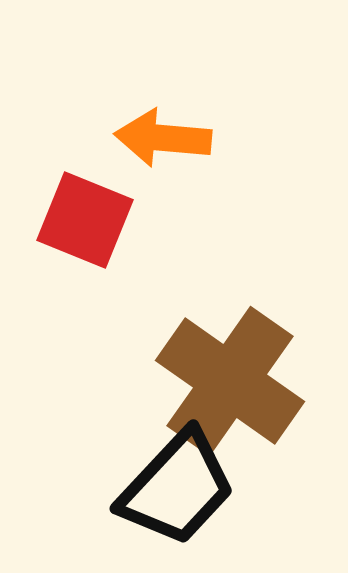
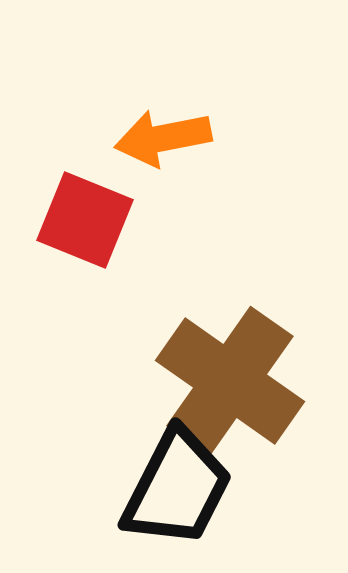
orange arrow: rotated 16 degrees counterclockwise
black trapezoid: rotated 16 degrees counterclockwise
